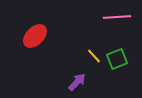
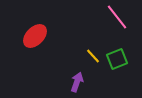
pink line: rotated 56 degrees clockwise
yellow line: moved 1 px left
purple arrow: rotated 24 degrees counterclockwise
